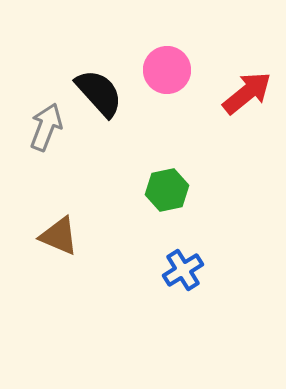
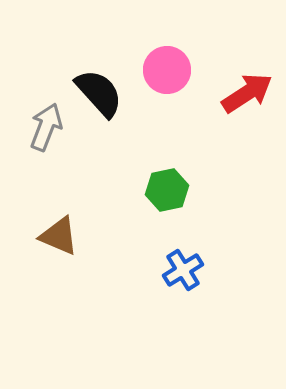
red arrow: rotated 6 degrees clockwise
